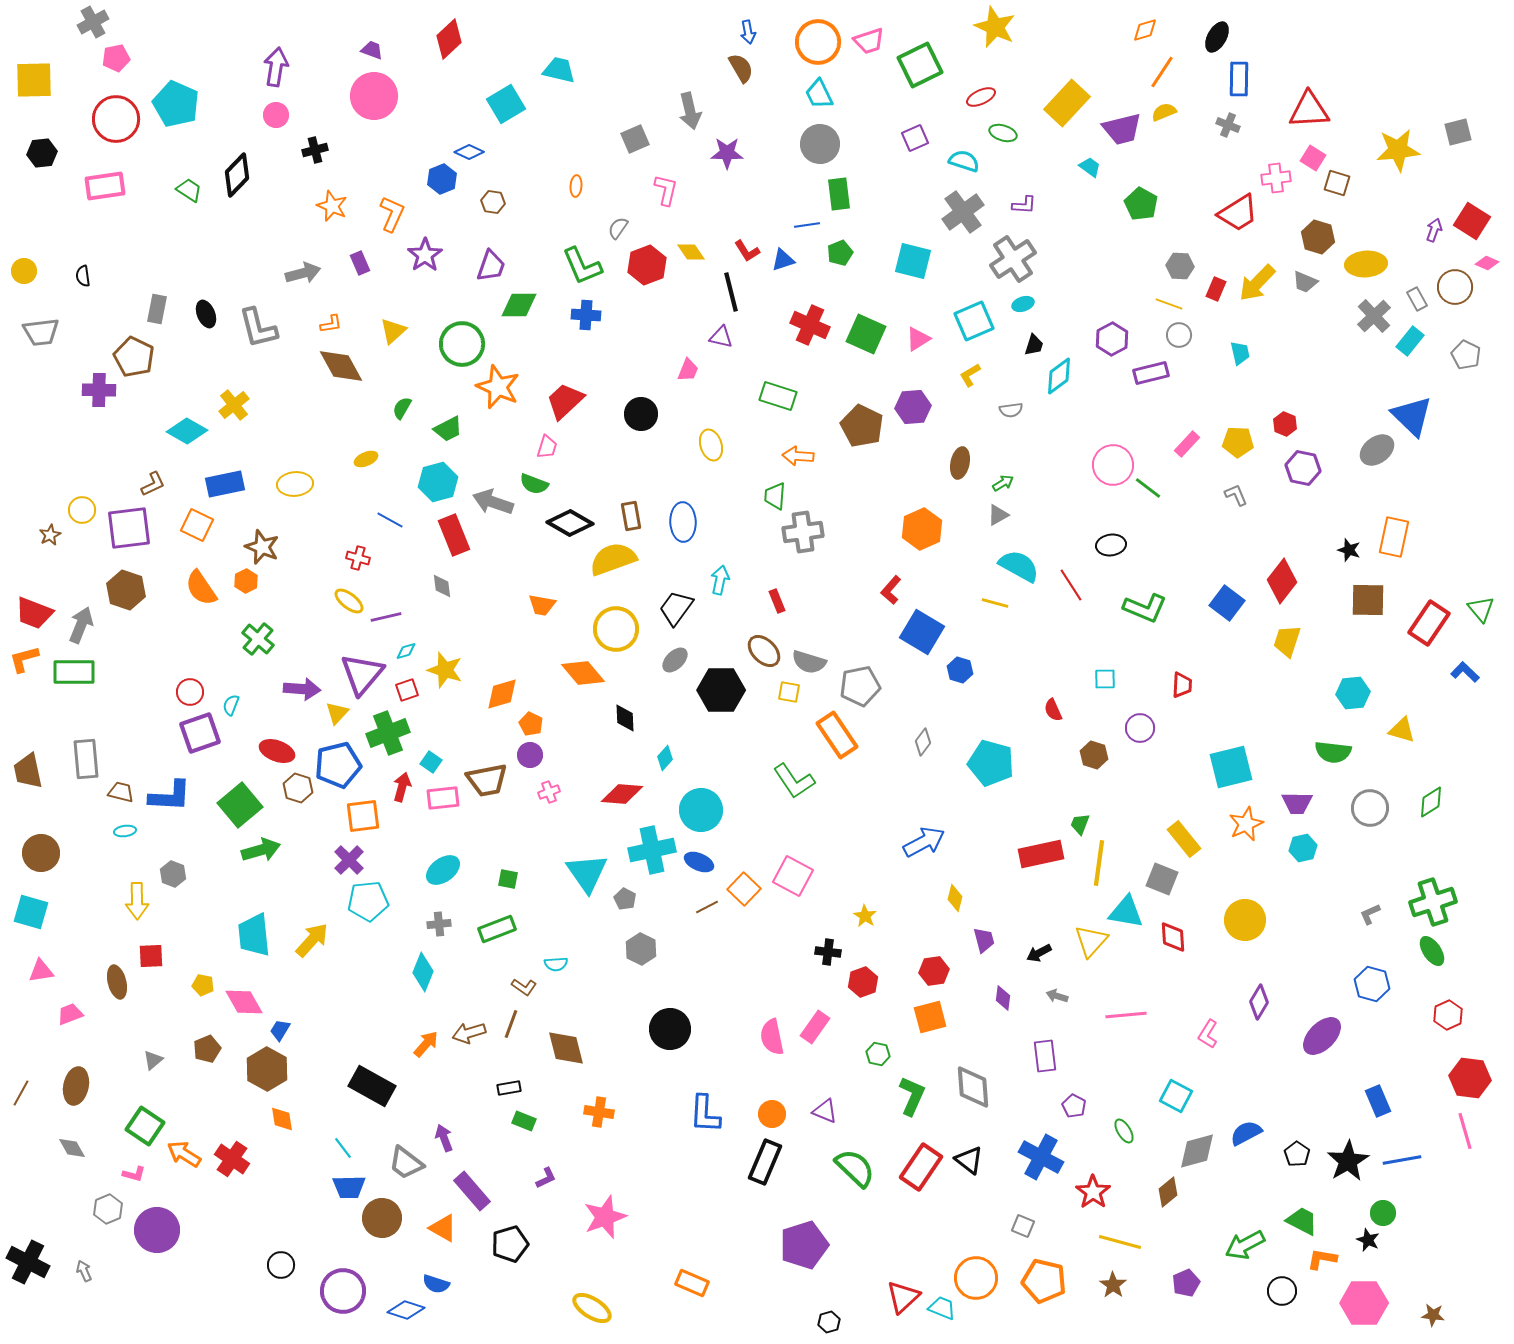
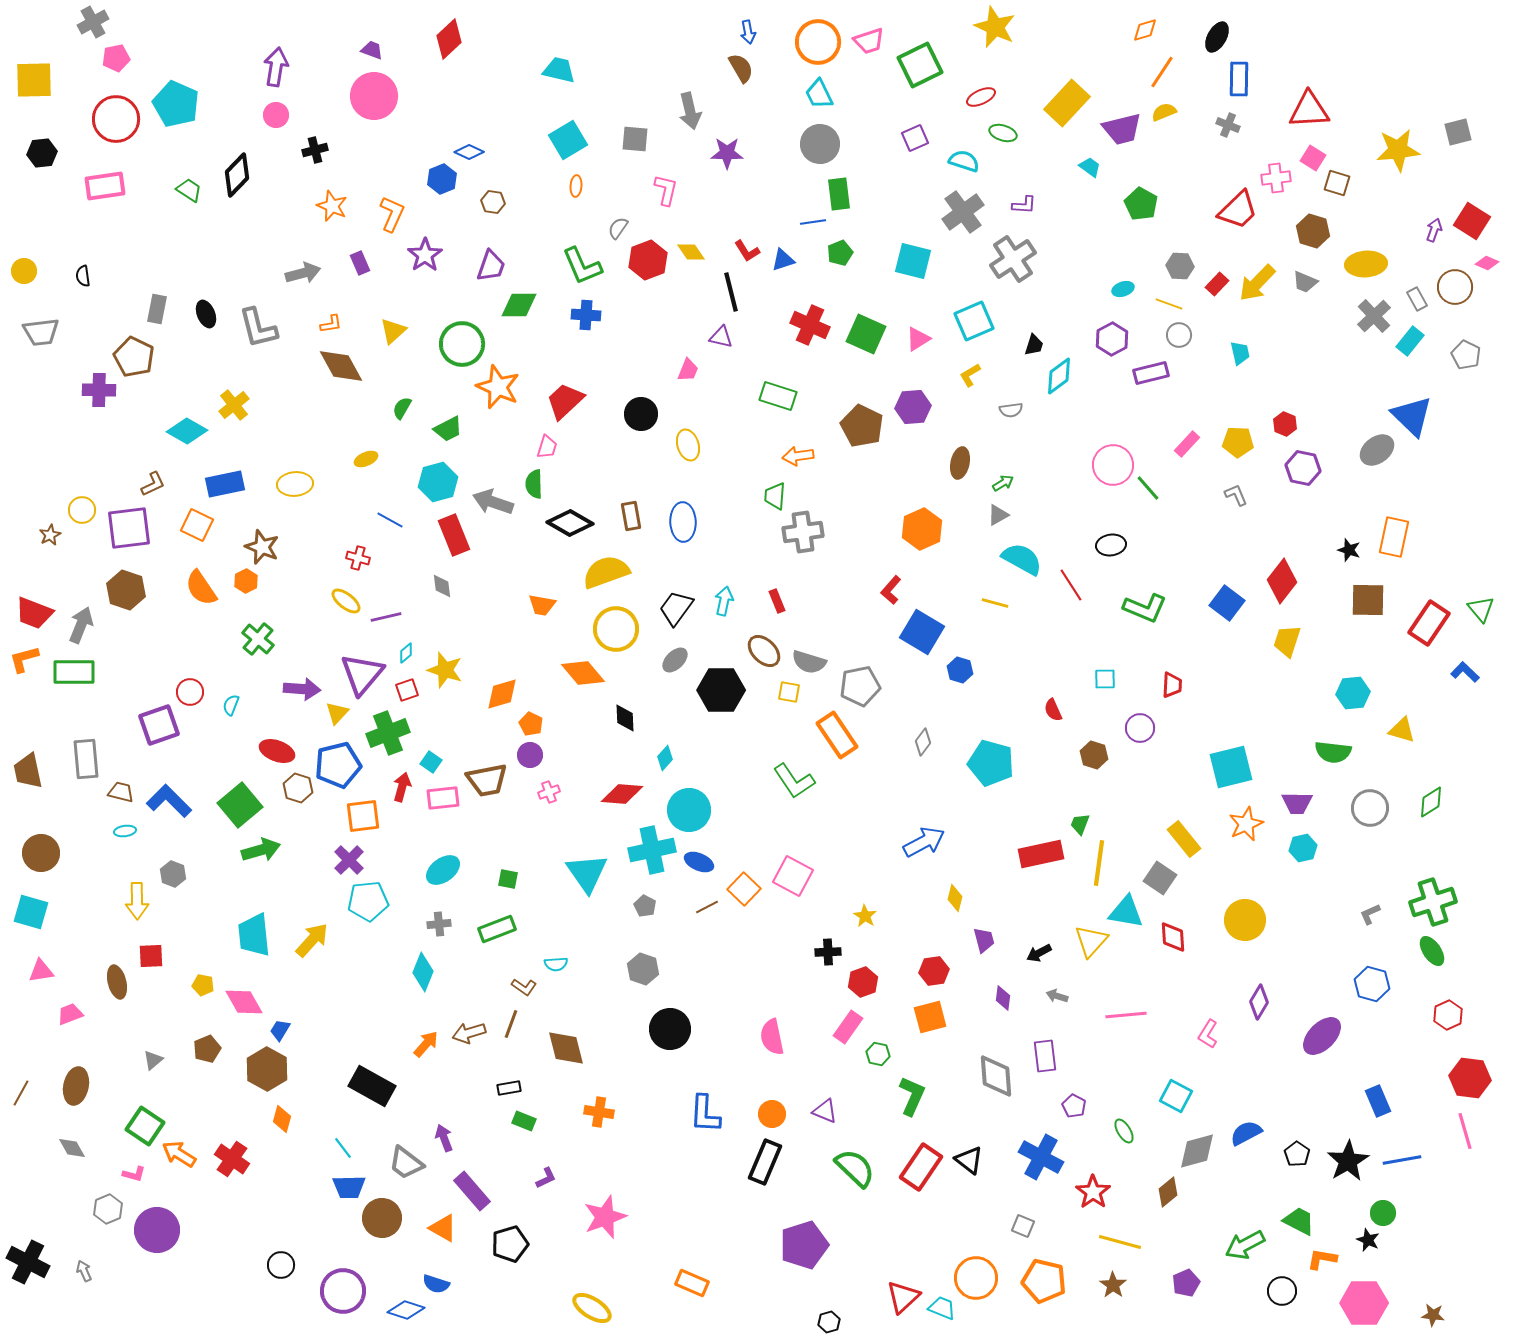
cyan square at (506, 104): moved 62 px right, 36 px down
gray square at (635, 139): rotated 28 degrees clockwise
red trapezoid at (1238, 213): moved 3 px up; rotated 12 degrees counterclockwise
blue line at (807, 225): moved 6 px right, 3 px up
brown hexagon at (1318, 237): moved 5 px left, 6 px up
red hexagon at (647, 265): moved 1 px right, 5 px up
red rectangle at (1216, 289): moved 1 px right, 5 px up; rotated 20 degrees clockwise
cyan ellipse at (1023, 304): moved 100 px right, 15 px up
yellow ellipse at (711, 445): moved 23 px left
orange arrow at (798, 456): rotated 12 degrees counterclockwise
green semicircle at (534, 484): rotated 68 degrees clockwise
green line at (1148, 488): rotated 12 degrees clockwise
yellow semicircle at (613, 559): moved 7 px left, 13 px down
cyan semicircle at (1019, 566): moved 3 px right, 7 px up
cyan arrow at (720, 580): moved 4 px right, 21 px down
yellow ellipse at (349, 601): moved 3 px left
cyan diamond at (406, 651): moved 2 px down; rotated 25 degrees counterclockwise
red trapezoid at (1182, 685): moved 10 px left
purple square at (200, 733): moved 41 px left, 8 px up
blue L-shape at (170, 796): moved 1 px left, 5 px down; rotated 138 degrees counterclockwise
cyan circle at (701, 810): moved 12 px left
gray square at (1162, 879): moved 2 px left, 1 px up; rotated 12 degrees clockwise
gray pentagon at (625, 899): moved 20 px right, 7 px down
gray hexagon at (641, 949): moved 2 px right, 20 px down; rotated 8 degrees counterclockwise
black cross at (828, 952): rotated 10 degrees counterclockwise
pink rectangle at (815, 1027): moved 33 px right
gray diamond at (973, 1087): moved 23 px right, 11 px up
orange diamond at (282, 1119): rotated 24 degrees clockwise
orange arrow at (184, 1154): moved 5 px left
green trapezoid at (1302, 1221): moved 3 px left
